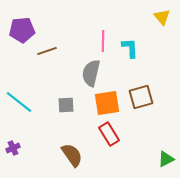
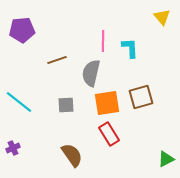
brown line: moved 10 px right, 9 px down
